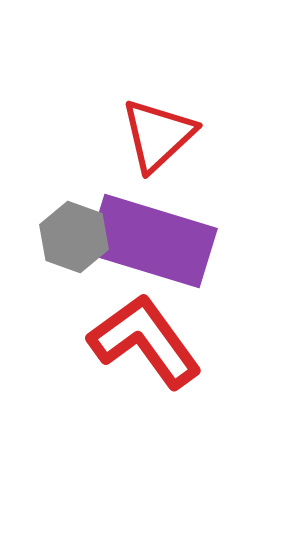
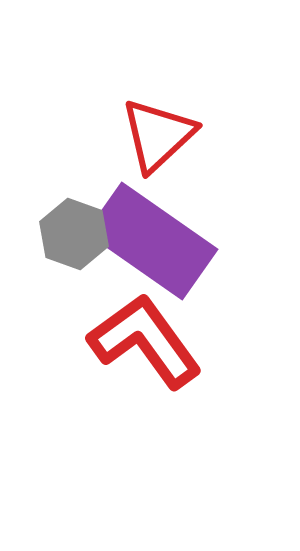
gray hexagon: moved 3 px up
purple rectangle: rotated 18 degrees clockwise
